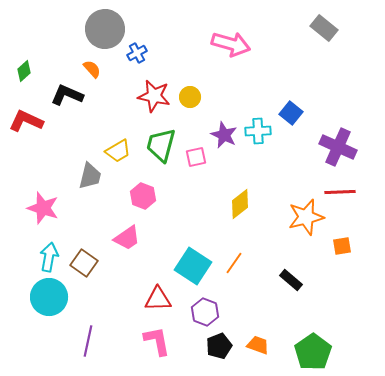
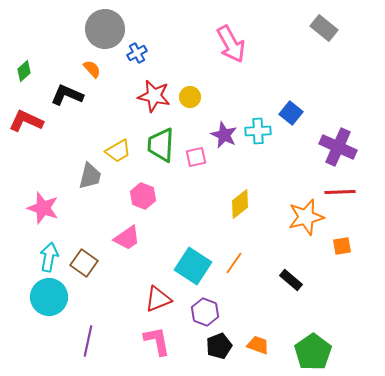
pink arrow: rotated 45 degrees clockwise
green trapezoid: rotated 12 degrees counterclockwise
red triangle: rotated 20 degrees counterclockwise
